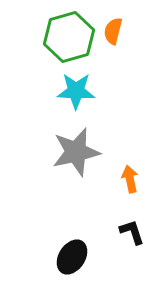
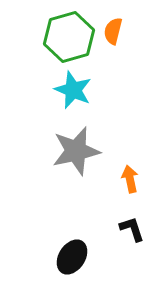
cyan star: moved 3 px left, 1 px up; rotated 21 degrees clockwise
gray star: moved 1 px up
black L-shape: moved 3 px up
